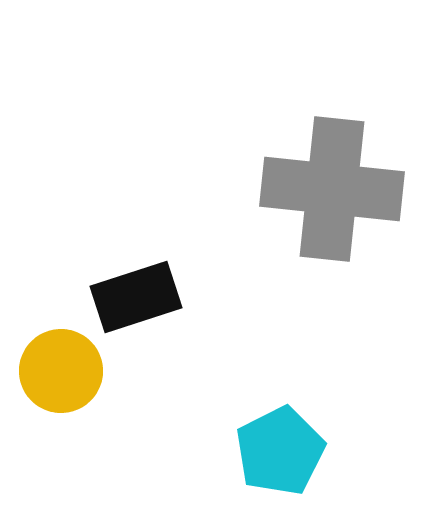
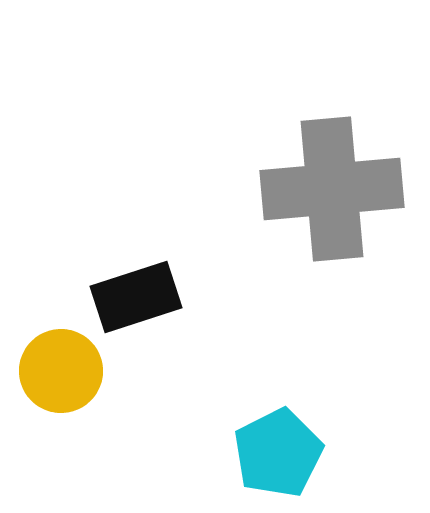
gray cross: rotated 11 degrees counterclockwise
cyan pentagon: moved 2 px left, 2 px down
